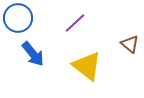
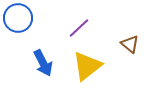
purple line: moved 4 px right, 5 px down
blue arrow: moved 10 px right, 9 px down; rotated 12 degrees clockwise
yellow triangle: rotated 44 degrees clockwise
